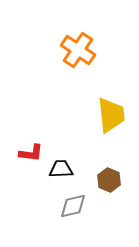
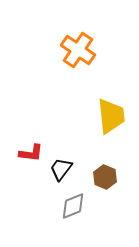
yellow trapezoid: moved 1 px down
black trapezoid: rotated 50 degrees counterclockwise
brown hexagon: moved 4 px left, 3 px up
gray diamond: rotated 8 degrees counterclockwise
